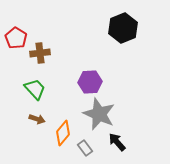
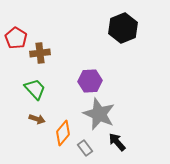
purple hexagon: moved 1 px up
